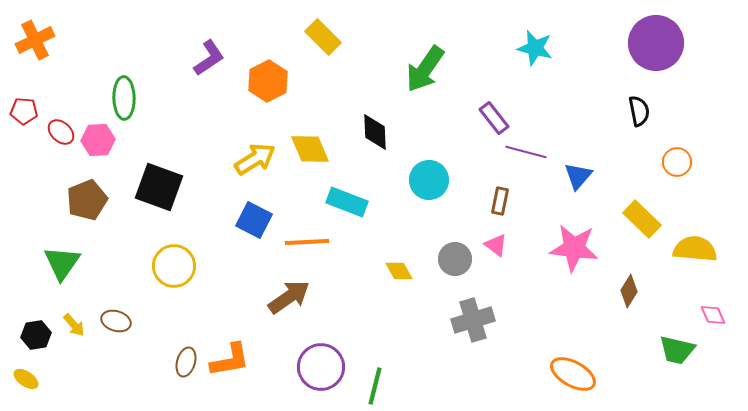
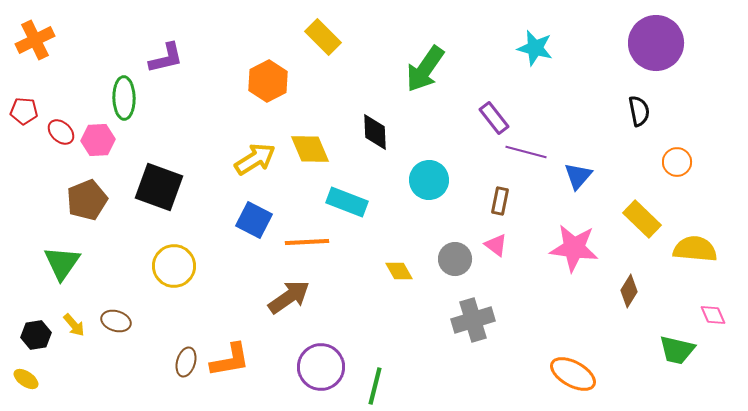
purple L-shape at (209, 58): moved 43 px left; rotated 21 degrees clockwise
